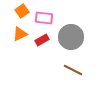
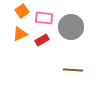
gray circle: moved 10 px up
brown line: rotated 24 degrees counterclockwise
